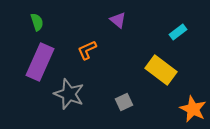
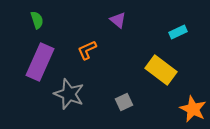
green semicircle: moved 2 px up
cyan rectangle: rotated 12 degrees clockwise
